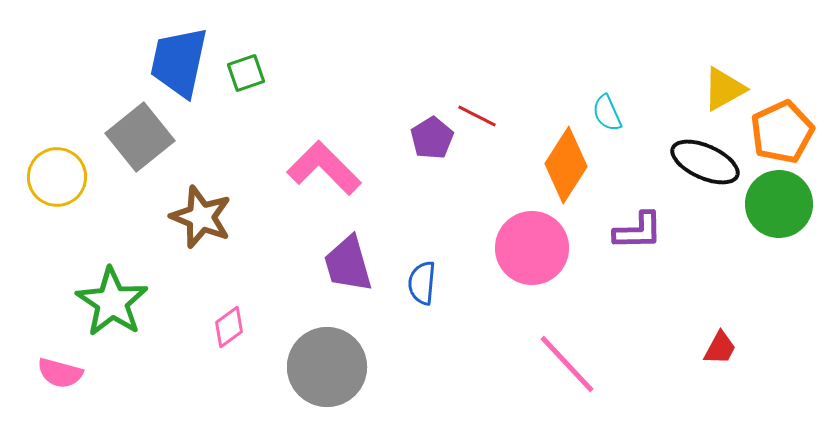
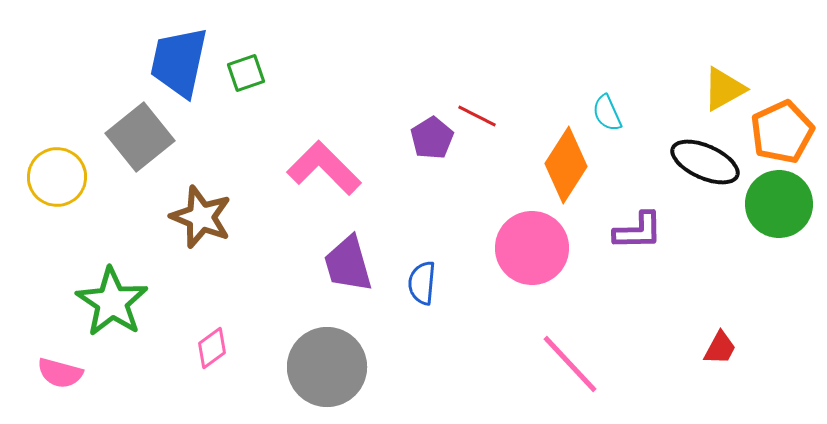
pink diamond: moved 17 px left, 21 px down
pink line: moved 3 px right
